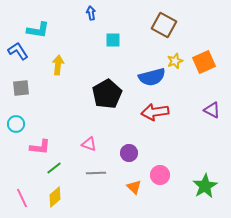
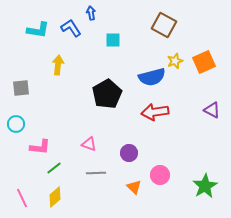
blue L-shape: moved 53 px right, 23 px up
